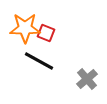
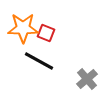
orange star: moved 2 px left
